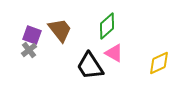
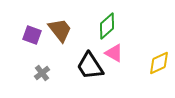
gray cross: moved 13 px right, 23 px down
